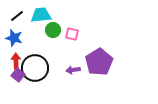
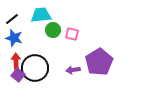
black line: moved 5 px left, 3 px down
